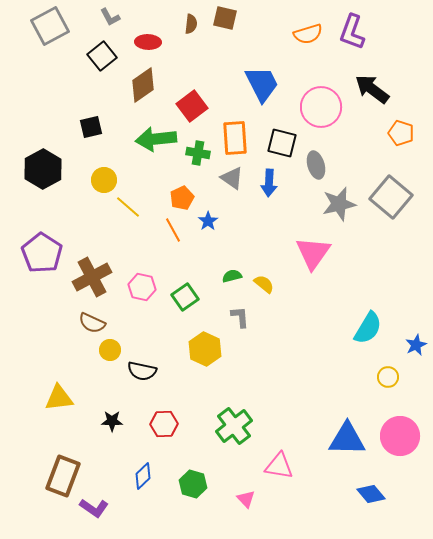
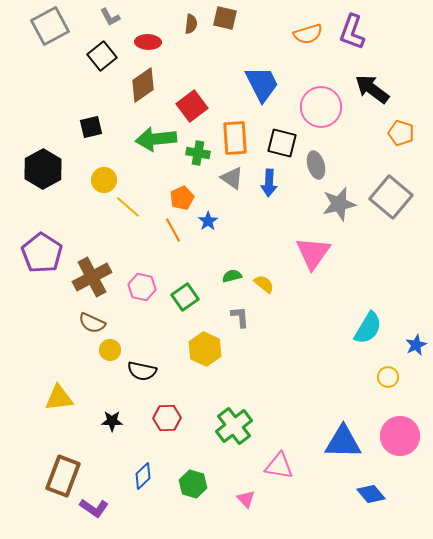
red hexagon at (164, 424): moved 3 px right, 6 px up
blue triangle at (347, 439): moved 4 px left, 3 px down
